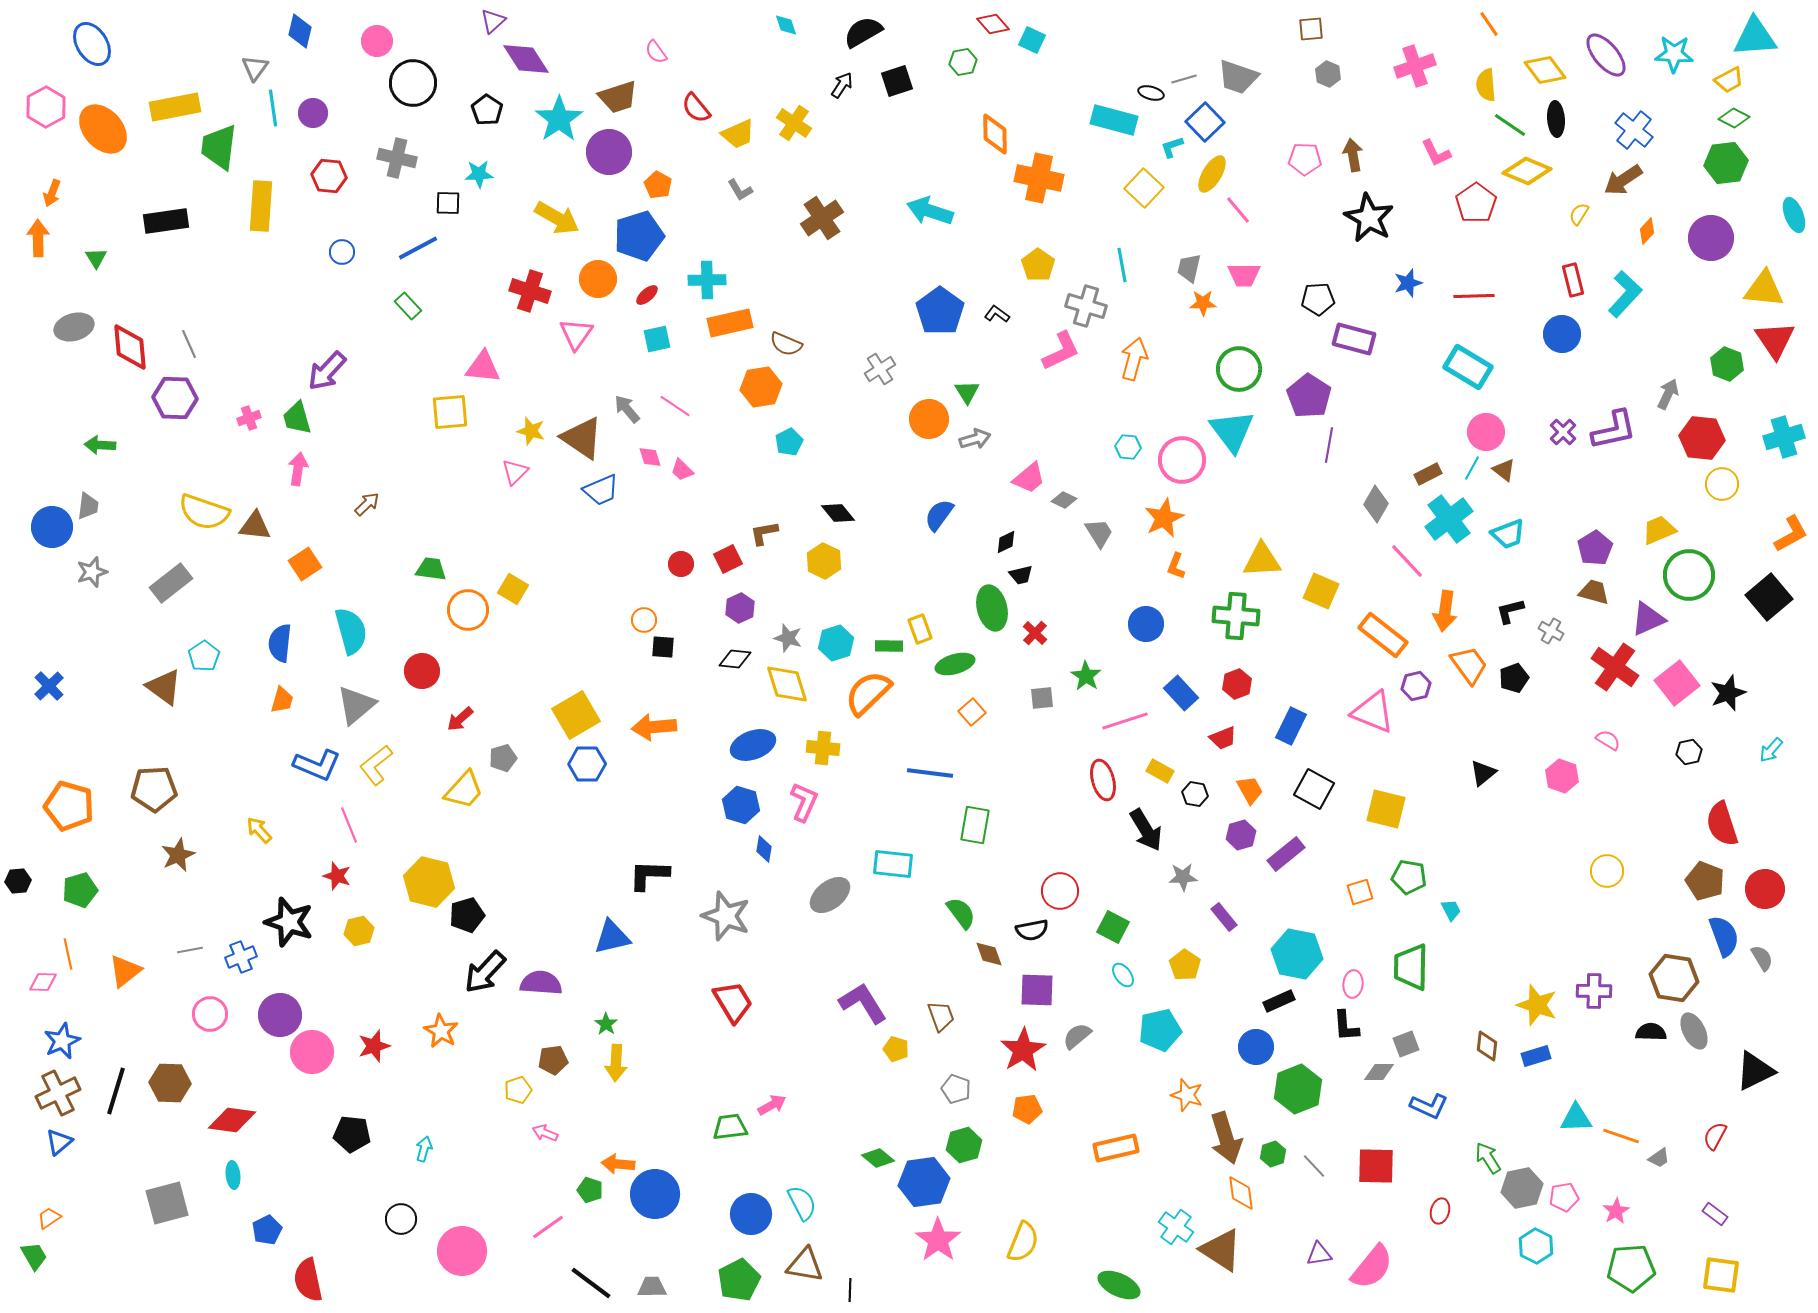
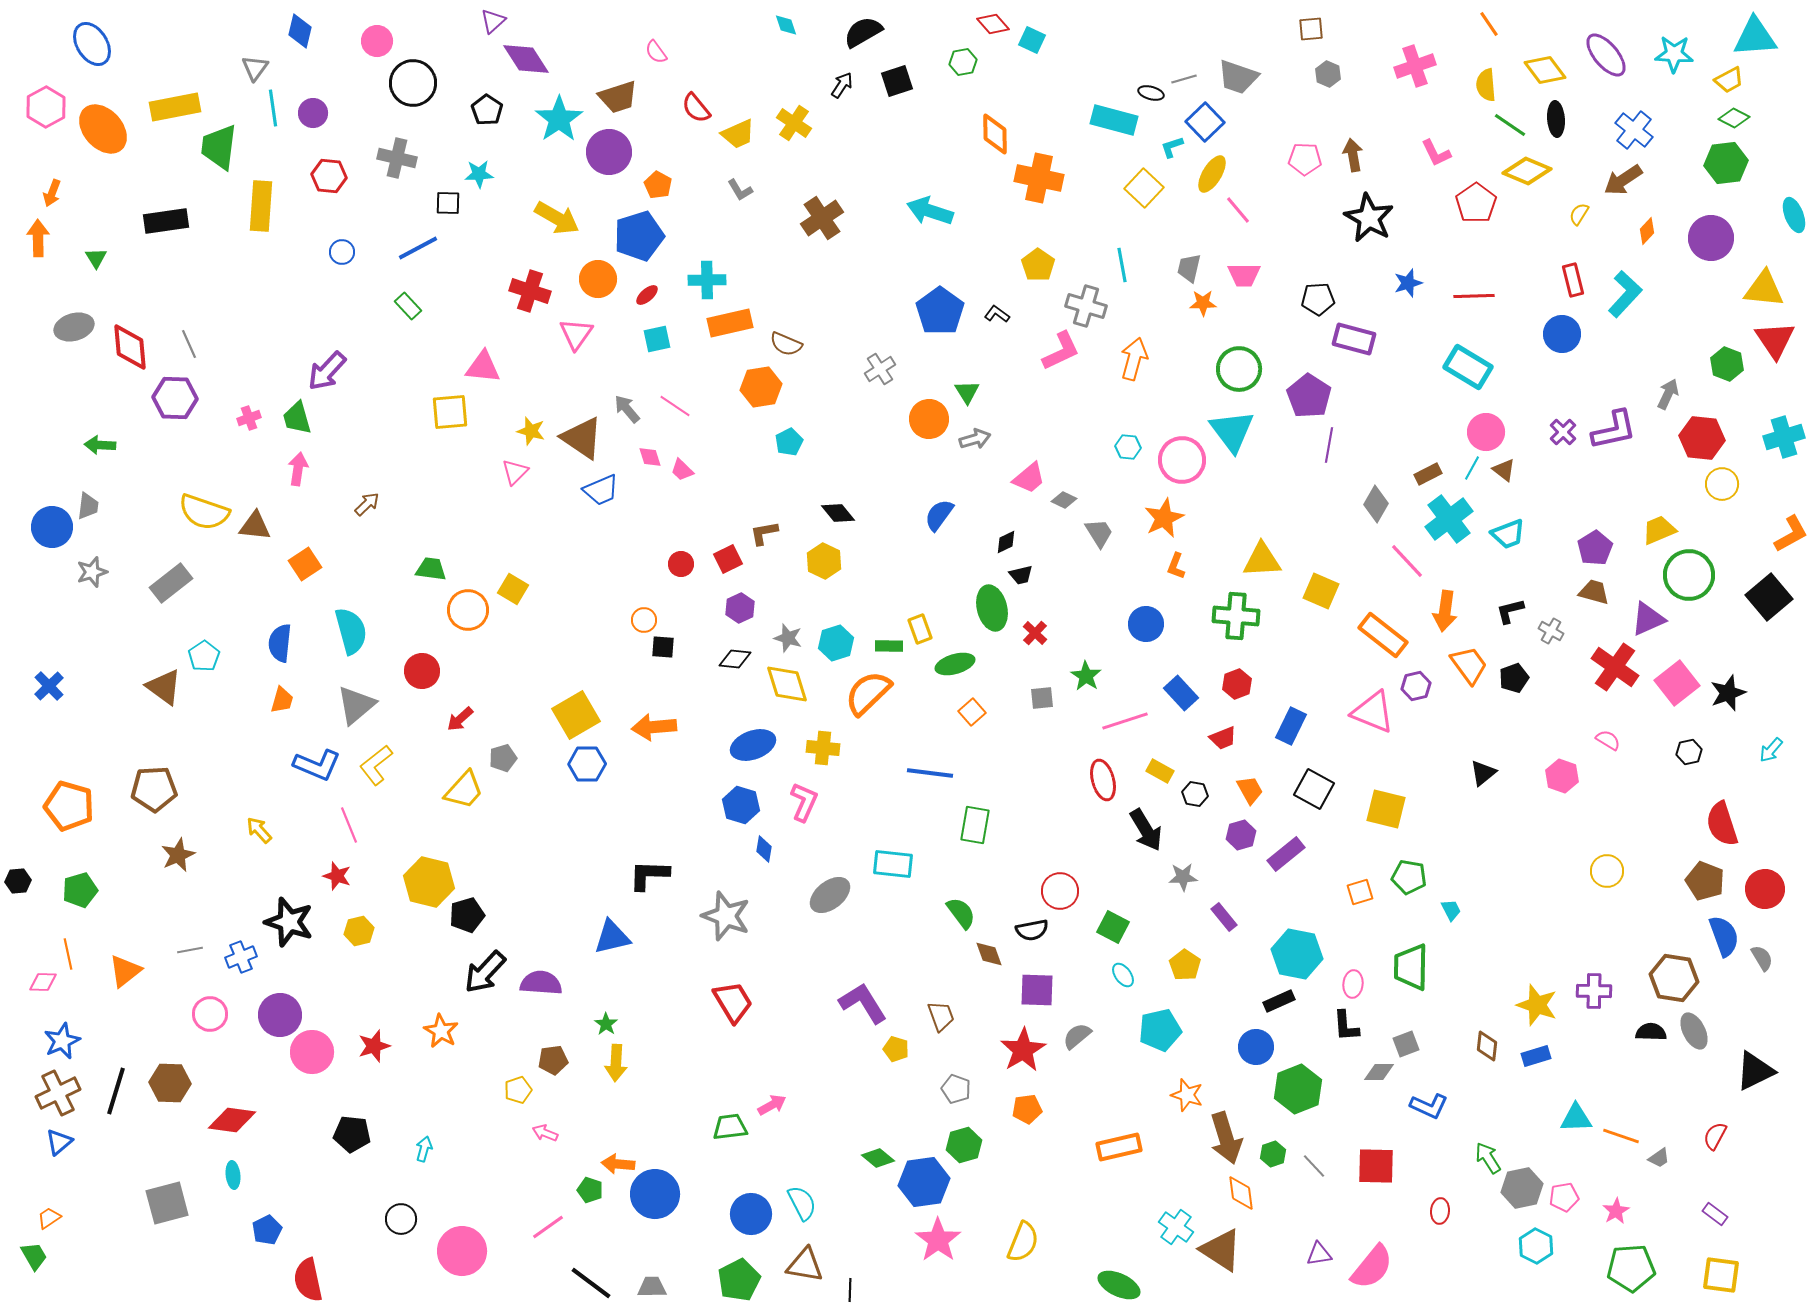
orange rectangle at (1116, 1148): moved 3 px right, 1 px up
red ellipse at (1440, 1211): rotated 10 degrees counterclockwise
